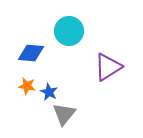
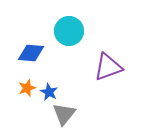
purple triangle: rotated 12 degrees clockwise
orange star: moved 2 px down; rotated 30 degrees counterclockwise
